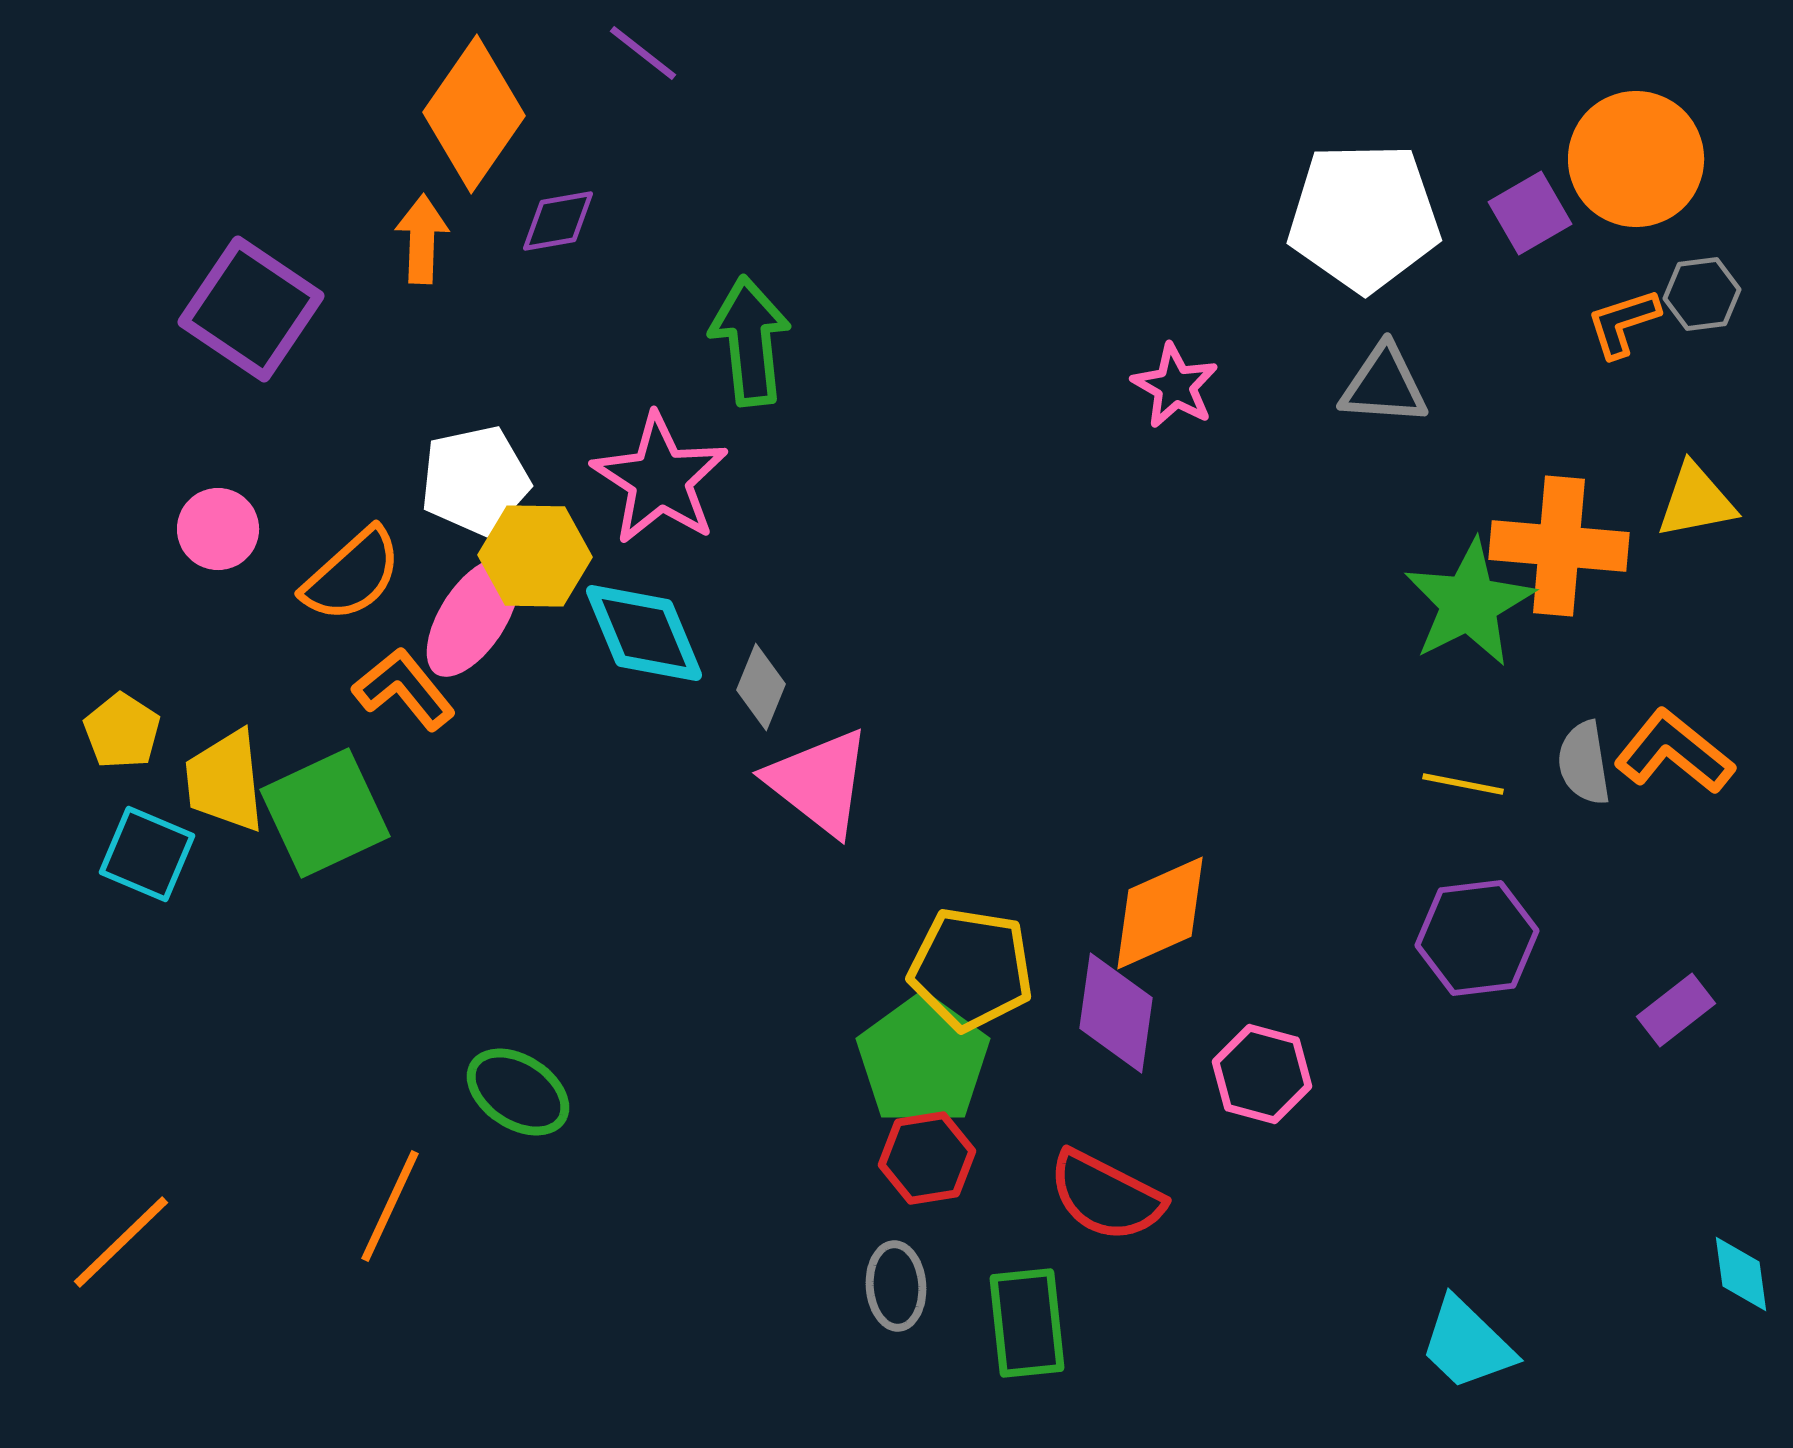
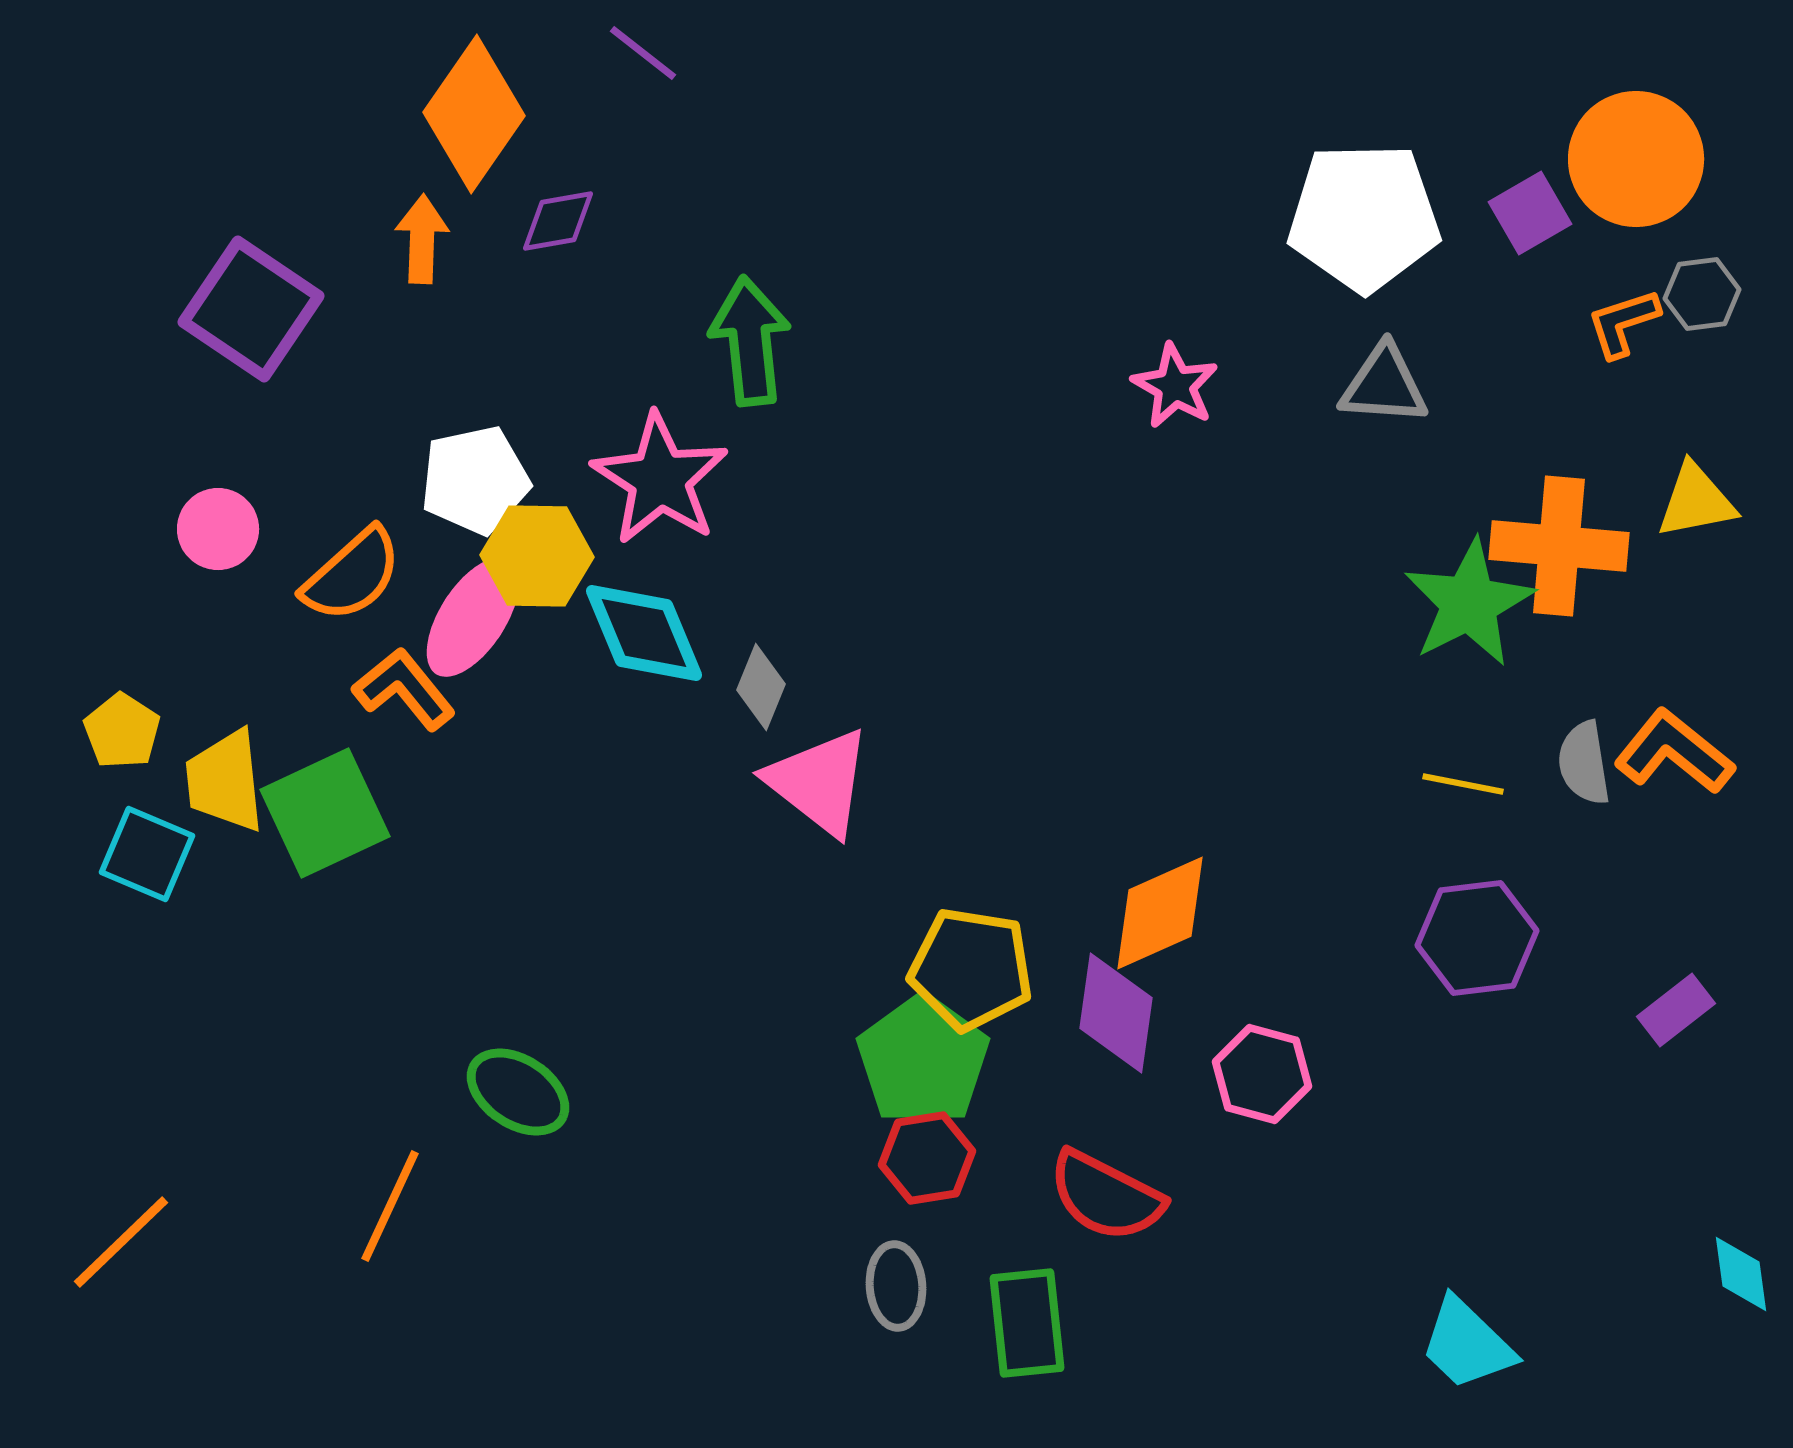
yellow hexagon at (535, 556): moved 2 px right
